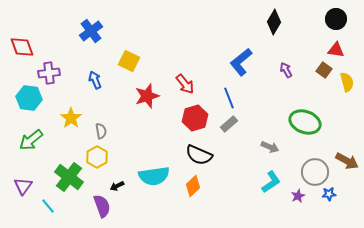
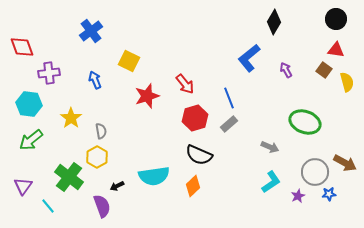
blue L-shape: moved 8 px right, 4 px up
cyan hexagon: moved 6 px down
brown arrow: moved 2 px left, 2 px down
